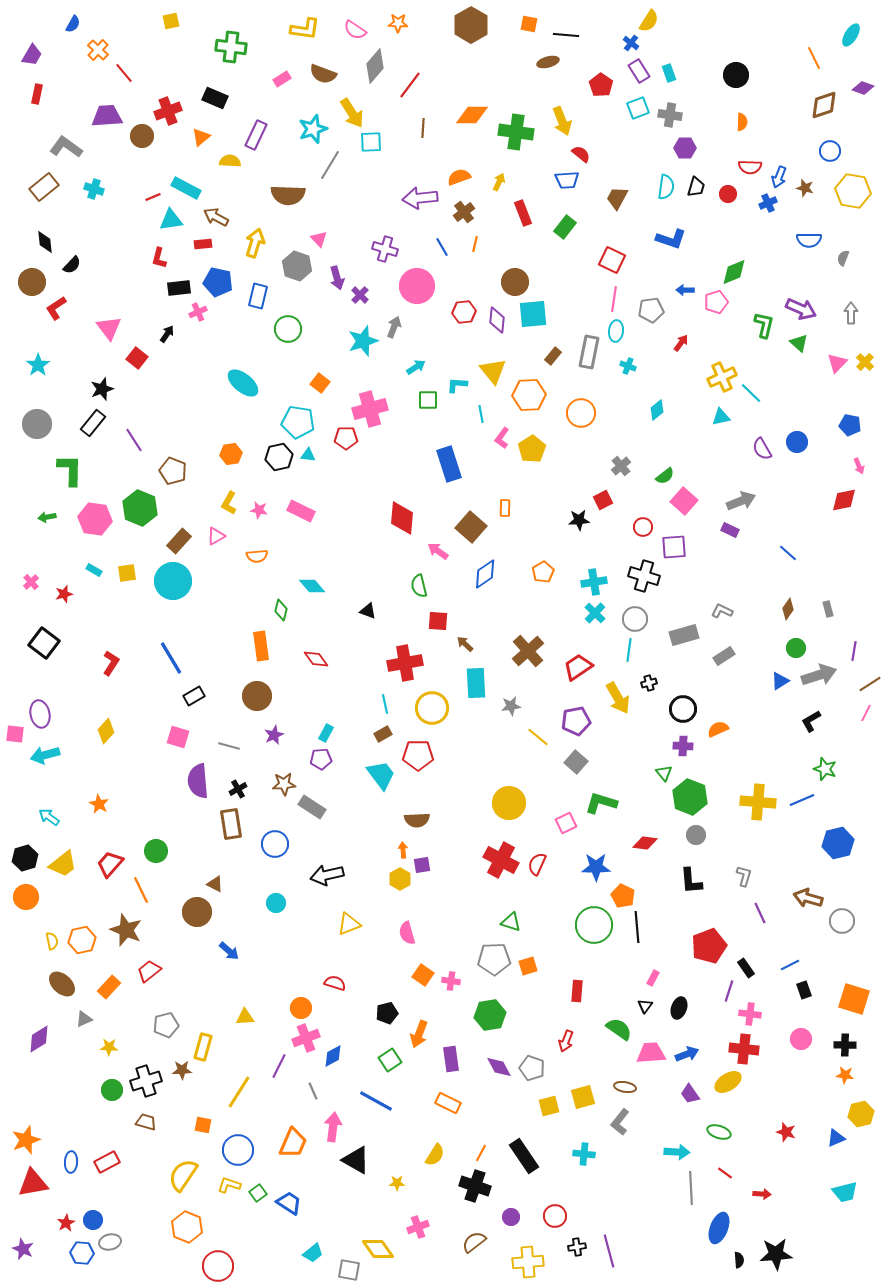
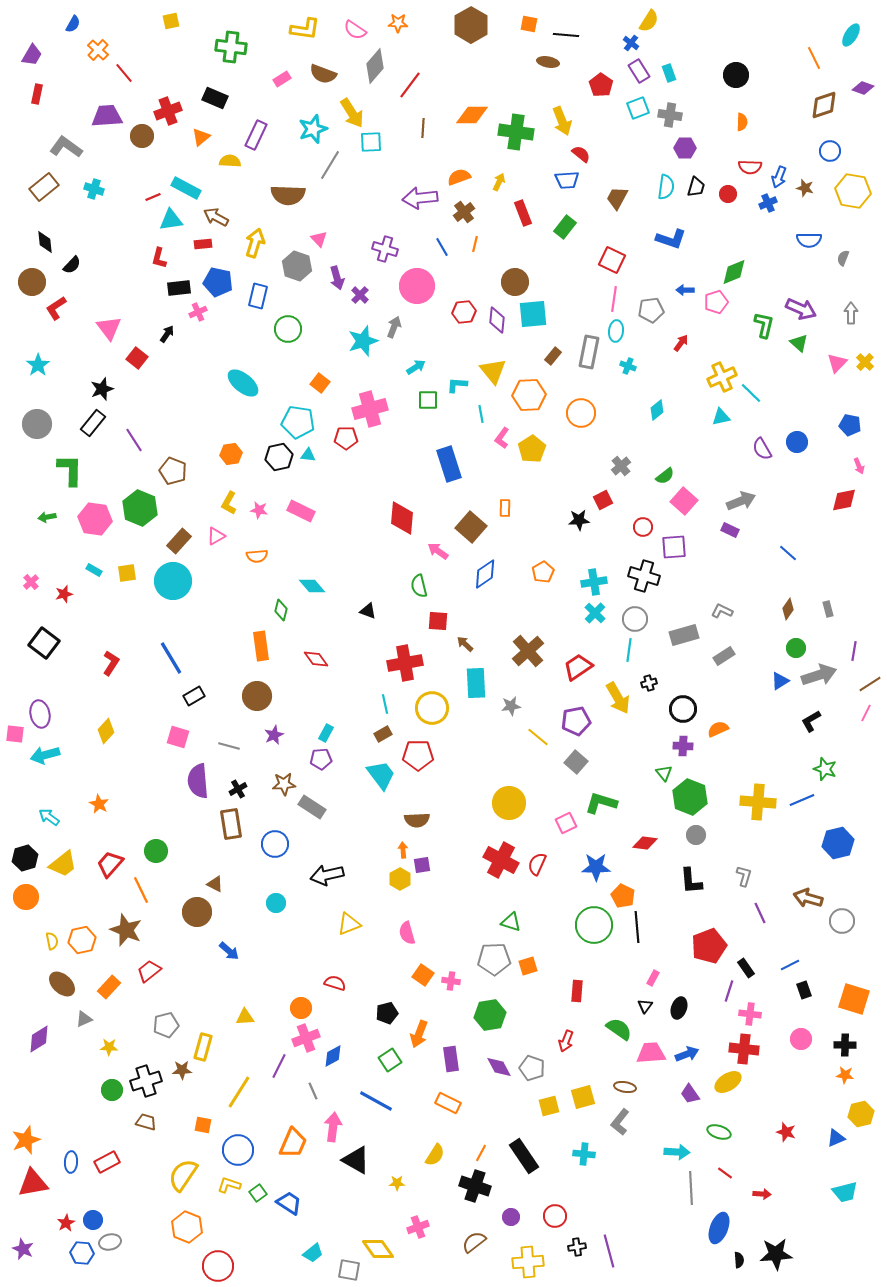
brown ellipse at (548, 62): rotated 25 degrees clockwise
